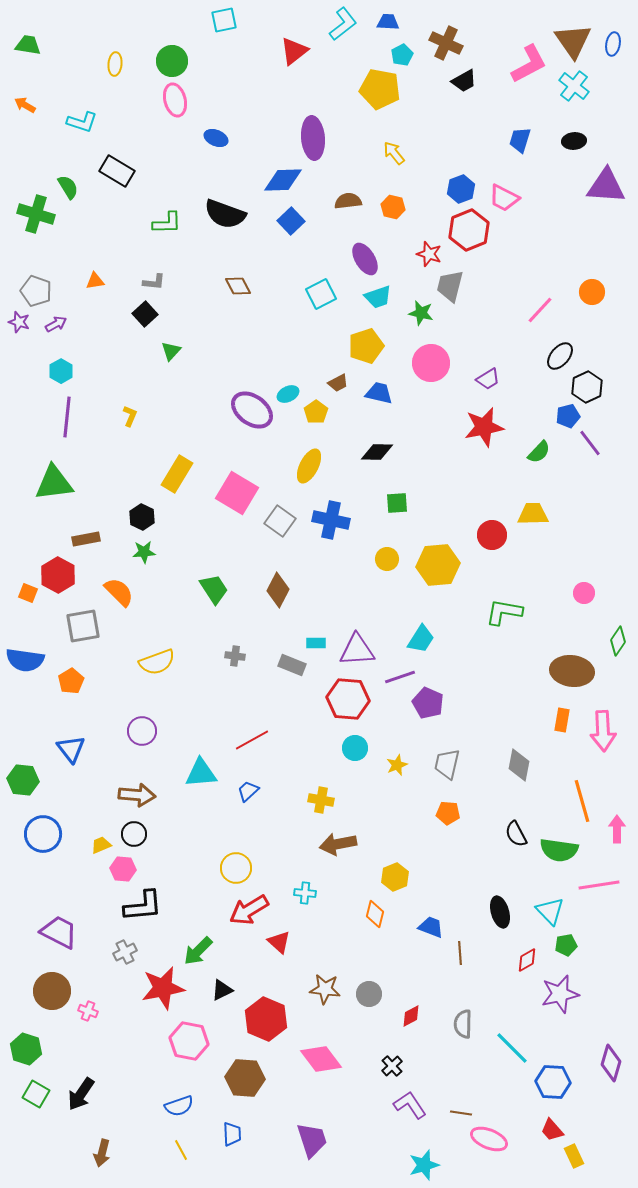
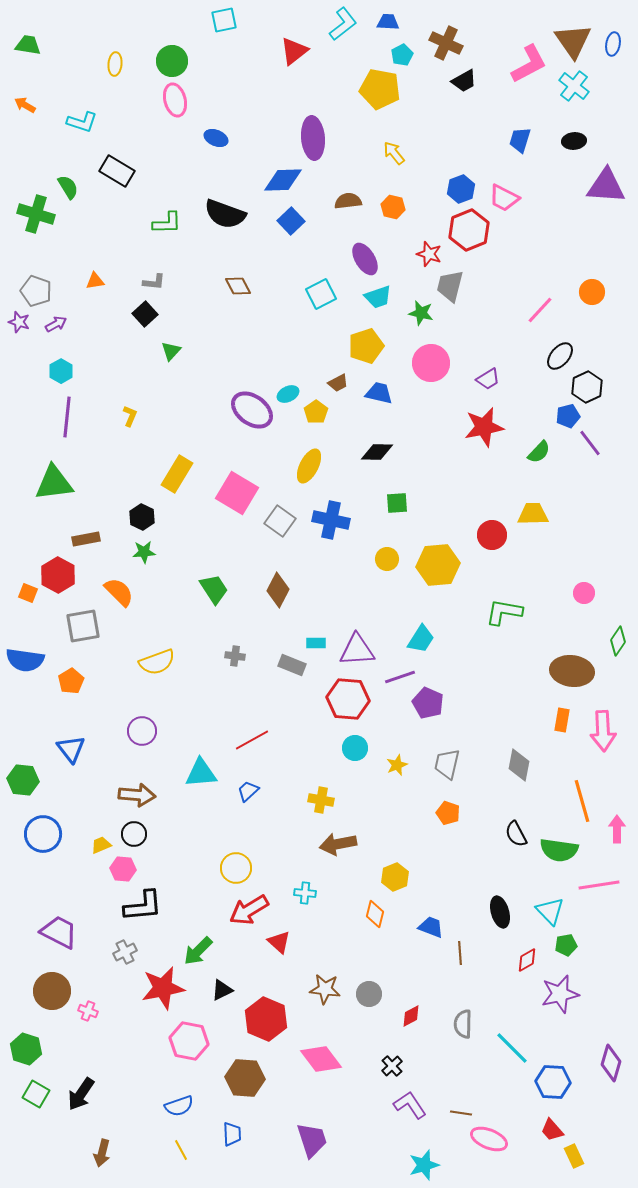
orange pentagon at (448, 813): rotated 15 degrees clockwise
